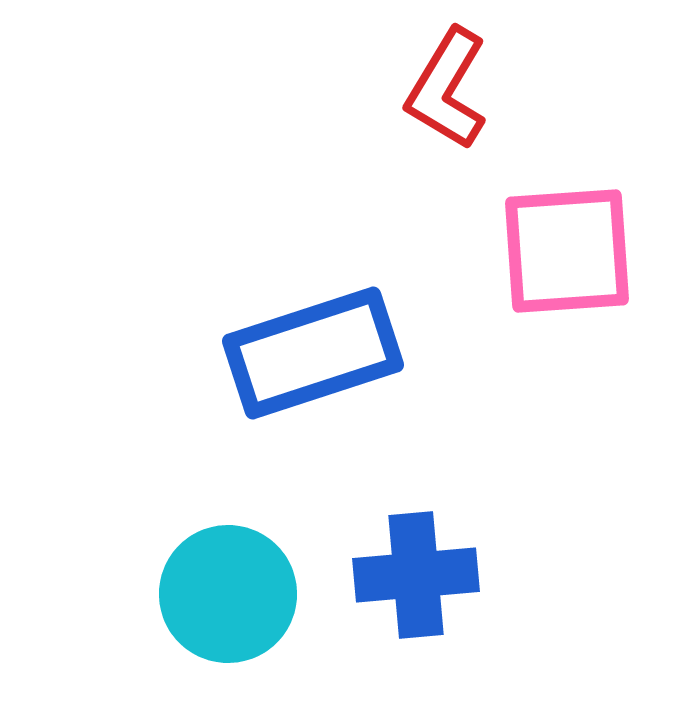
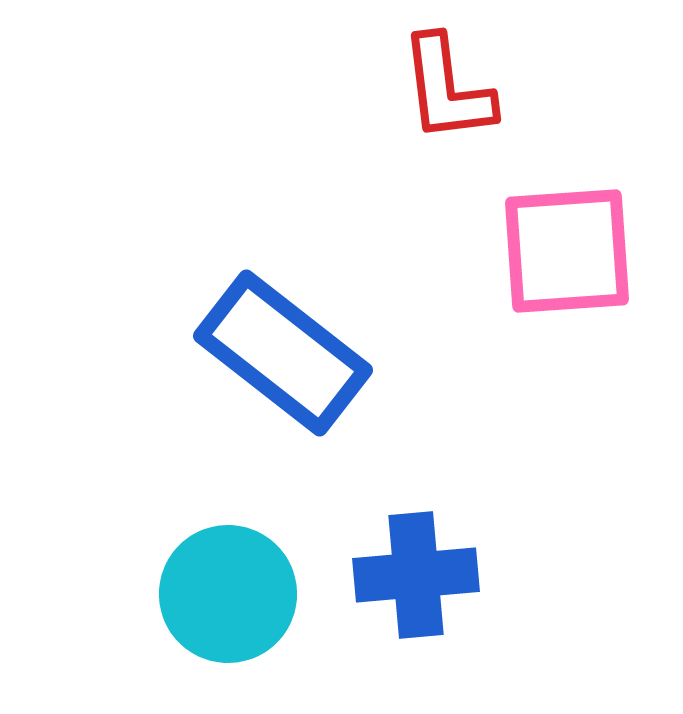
red L-shape: rotated 38 degrees counterclockwise
blue rectangle: moved 30 px left; rotated 56 degrees clockwise
